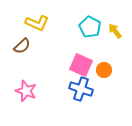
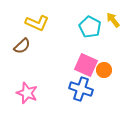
yellow arrow: moved 2 px left, 11 px up
pink square: moved 5 px right
pink star: moved 1 px right, 2 px down
